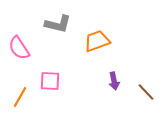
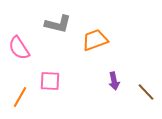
orange trapezoid: moved 2 px left, 1 px up
